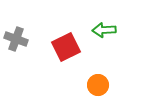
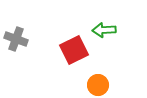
red square: moved 8 px right, 3 px down
